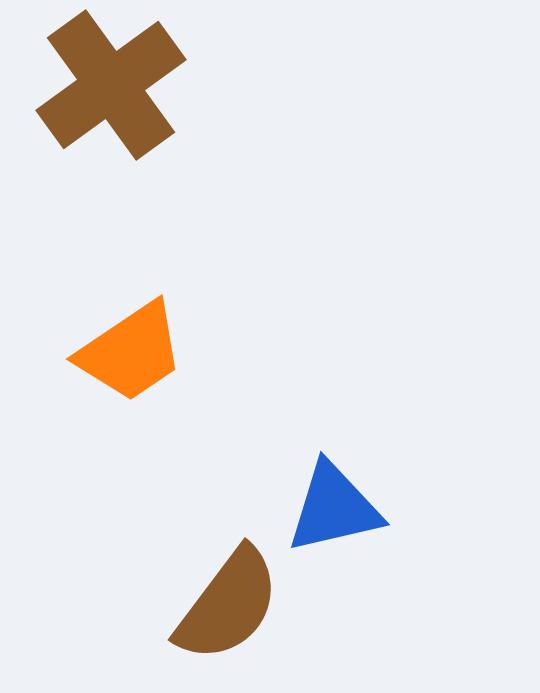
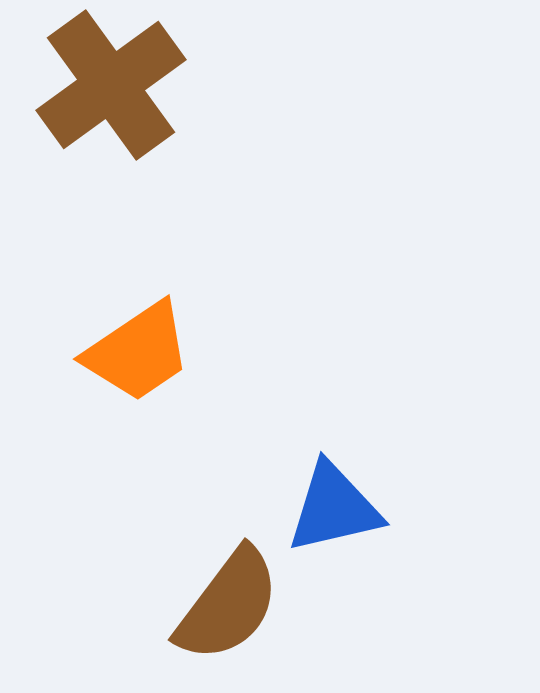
orange trapezoid: moved 7 px right
